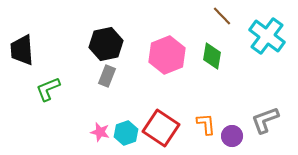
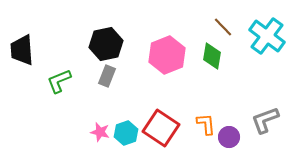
brown line: moved 1 px right, 11 px down
green L-shape: moved 11 px right, 8 px up
purple circle: moved 3 px left, 1 px down
